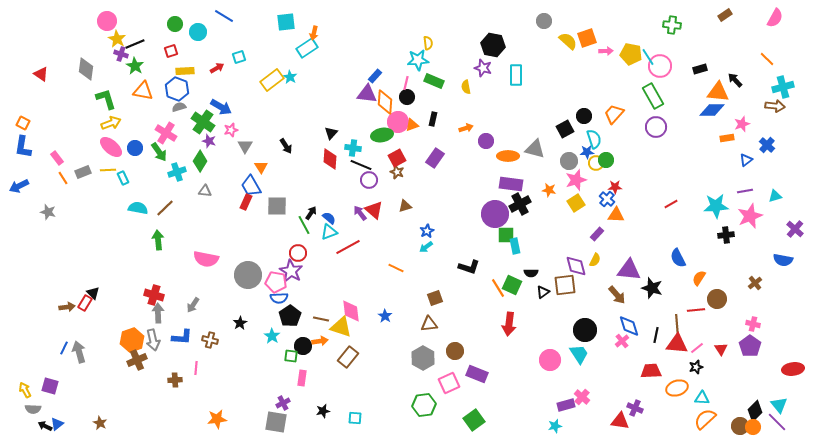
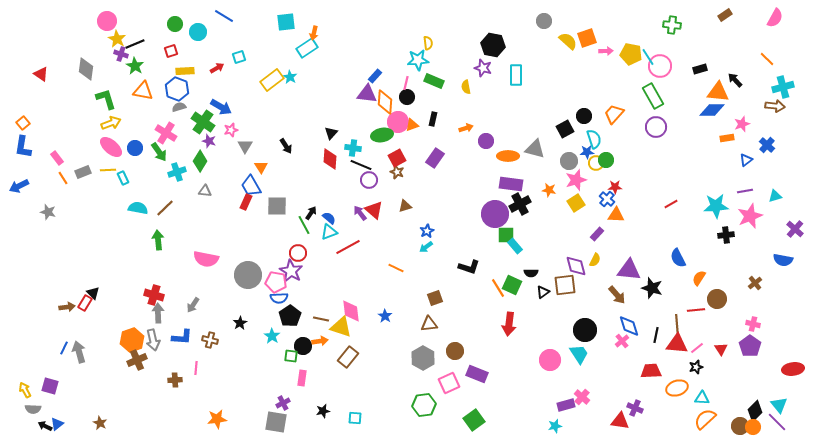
orange square at (23, 123): rotated 24 degrees clockwise
cyan rectangle at (515, 246): rotated 28 degrees counterclockwise
